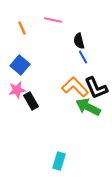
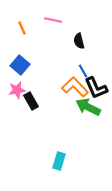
blue line: moved 14 px down
